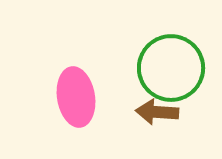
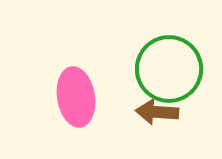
green circle: moved 2 px left, 1 px down
